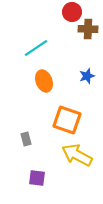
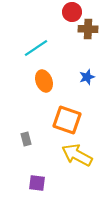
blue star: moved 1 px down
purple square: moved 5 px down
